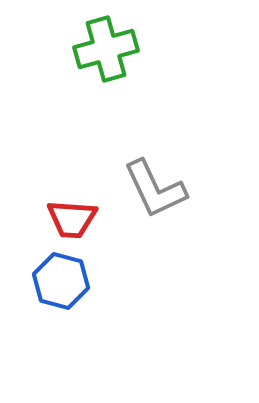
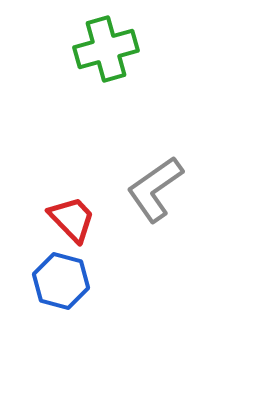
gray L-shape: rotated 80 degrees clockwise
red trapezoid: rotated 138 degrees counterclockwise
